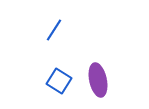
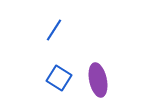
blue square: moved 3 px up
